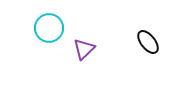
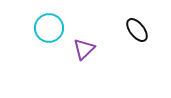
black ellipse: moved 11 px left, 12 px up
